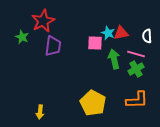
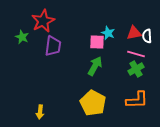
red triangle: moved 13 px right
pink square: moved 2 px right, 1 px up
green arrow: moved 19 px left, 7 px down; rotated 42 degrees clockwise
